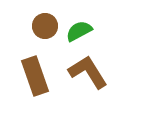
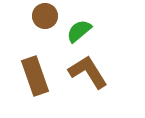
brown circle: moved 10 px up
green semicircle: rotated 12 degrees counterclockwise
